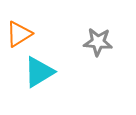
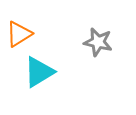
gray star: rotated 8 degrees clockwise
